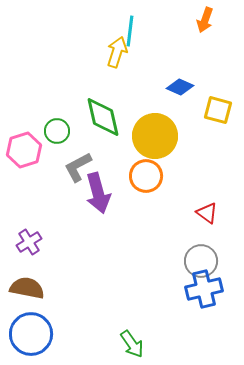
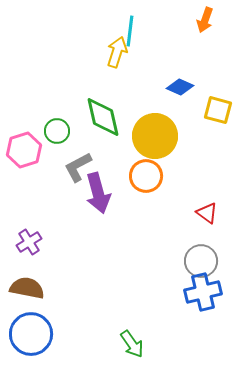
blue cross: moved 1 px left, 3 px down
